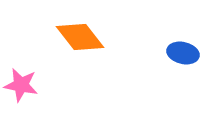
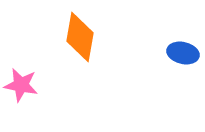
orange diamond: rotated 48 degrees clockwise
